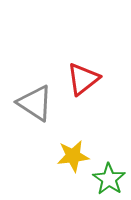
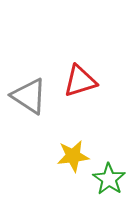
red triangle: moved 3 px left, 2 px down; rotated 21 degrees clockwise
gray triangle: moved 6 px left, 7 px up
